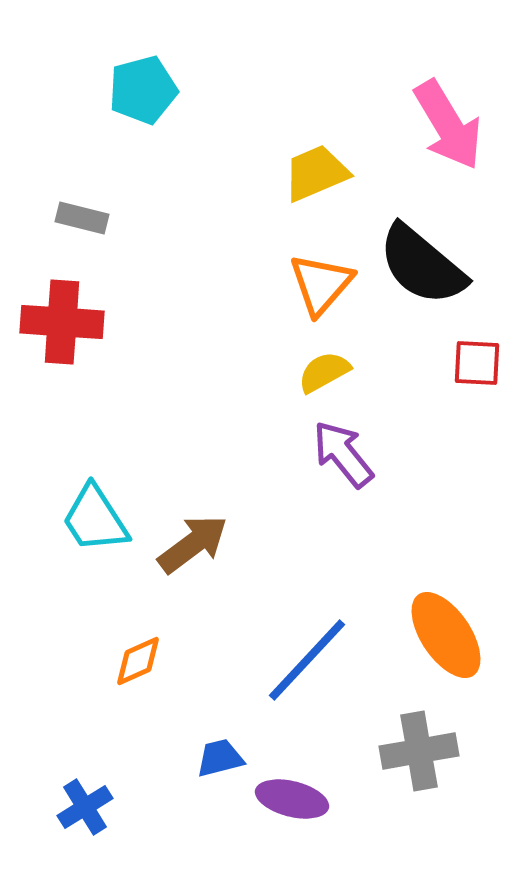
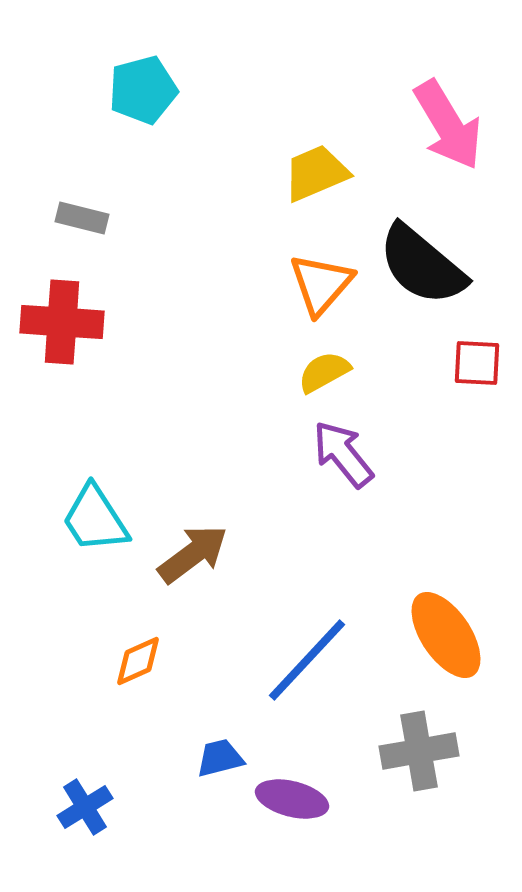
brown arrow: moved 10 px down
